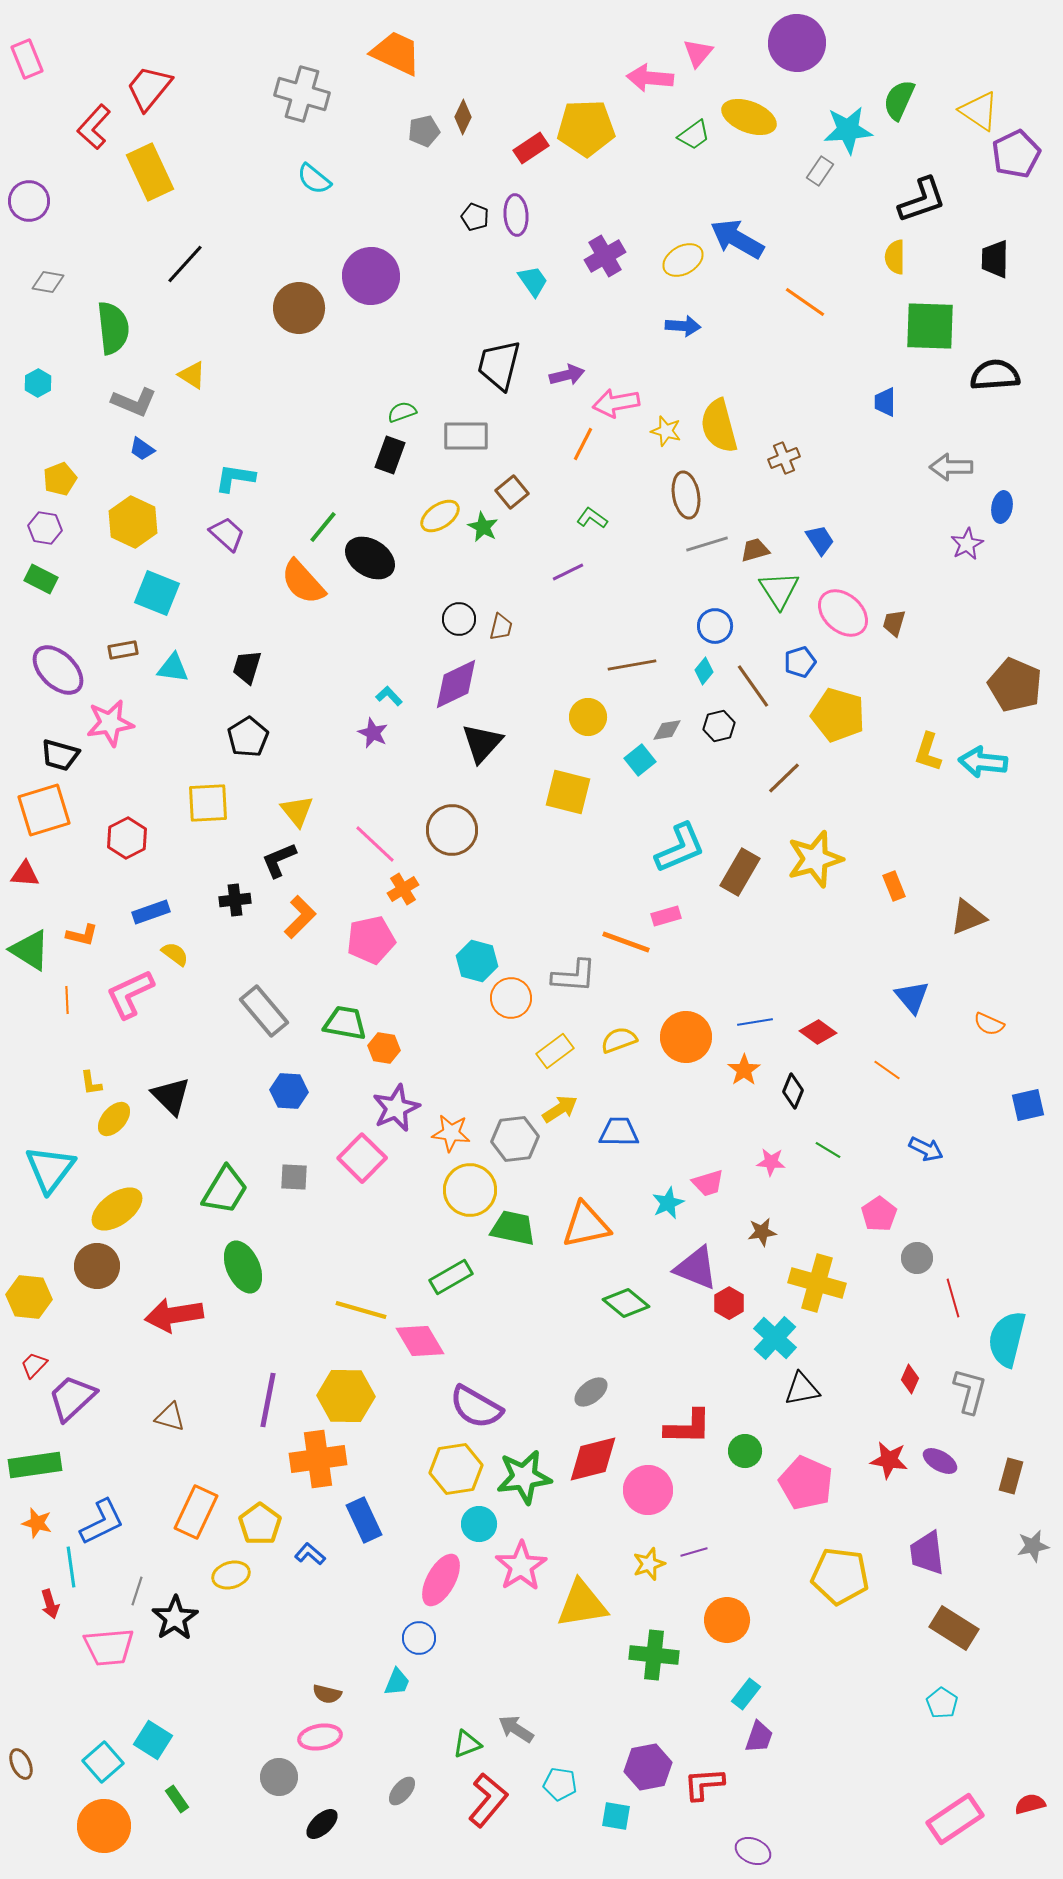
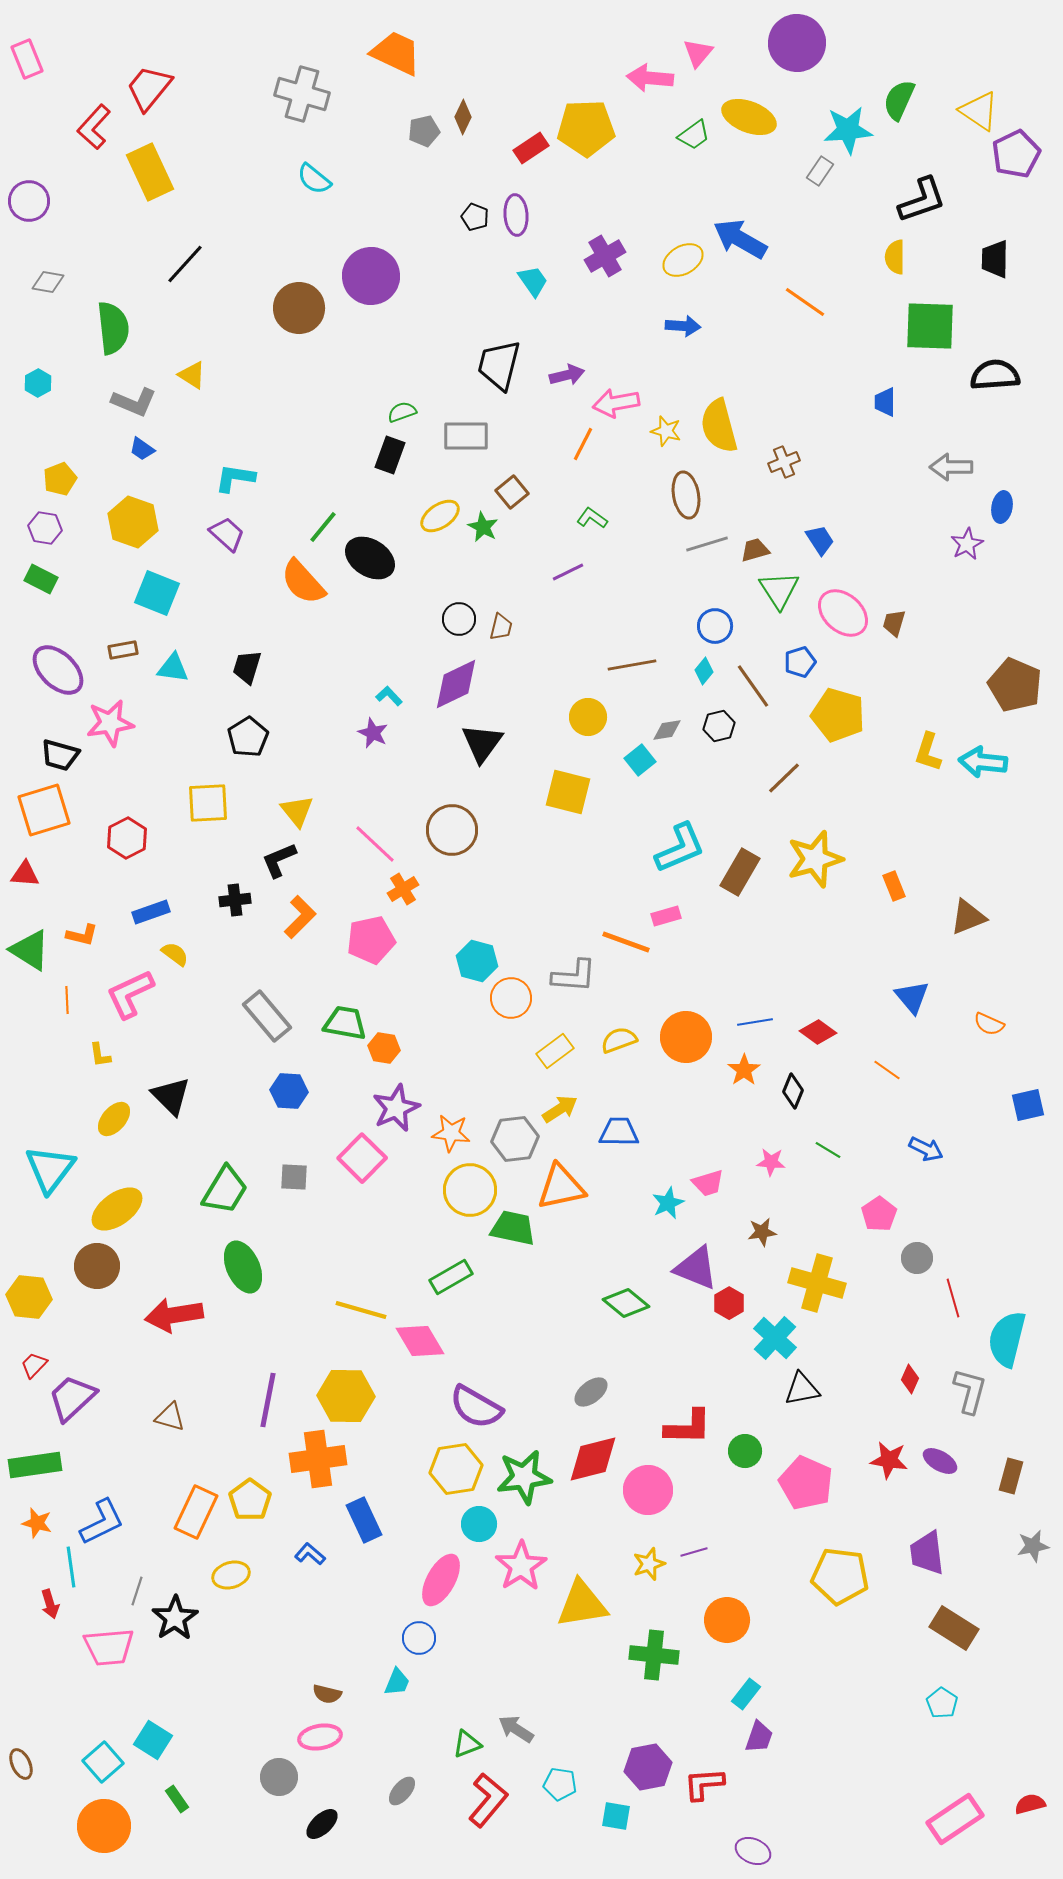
blue arrow at (737, 239): moved 3 px right
brown cross at (784, 458): moved 4 px down
yellow hexagon at (133, 522): rotated 6 degrees counterclockwise
black triangle at (482, 743): rotated 6 degrees counterclockwise
gray rectangle at (264, 1011): moved 3 px right, 5 px down
yellow L-shape at (91, 1083): moved 9 px right, 28 px up
orange triangle at (586, 1225): moved 25 px left, 38 px up
yellow pentagon at (260, 1524): moved 10 px left, 24 px up
